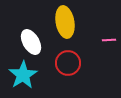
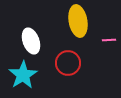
yellow ellipse: moved 13 px right, 1 px up
white ellipse: moved 1 px up; rotated 10 degrees clockwise
